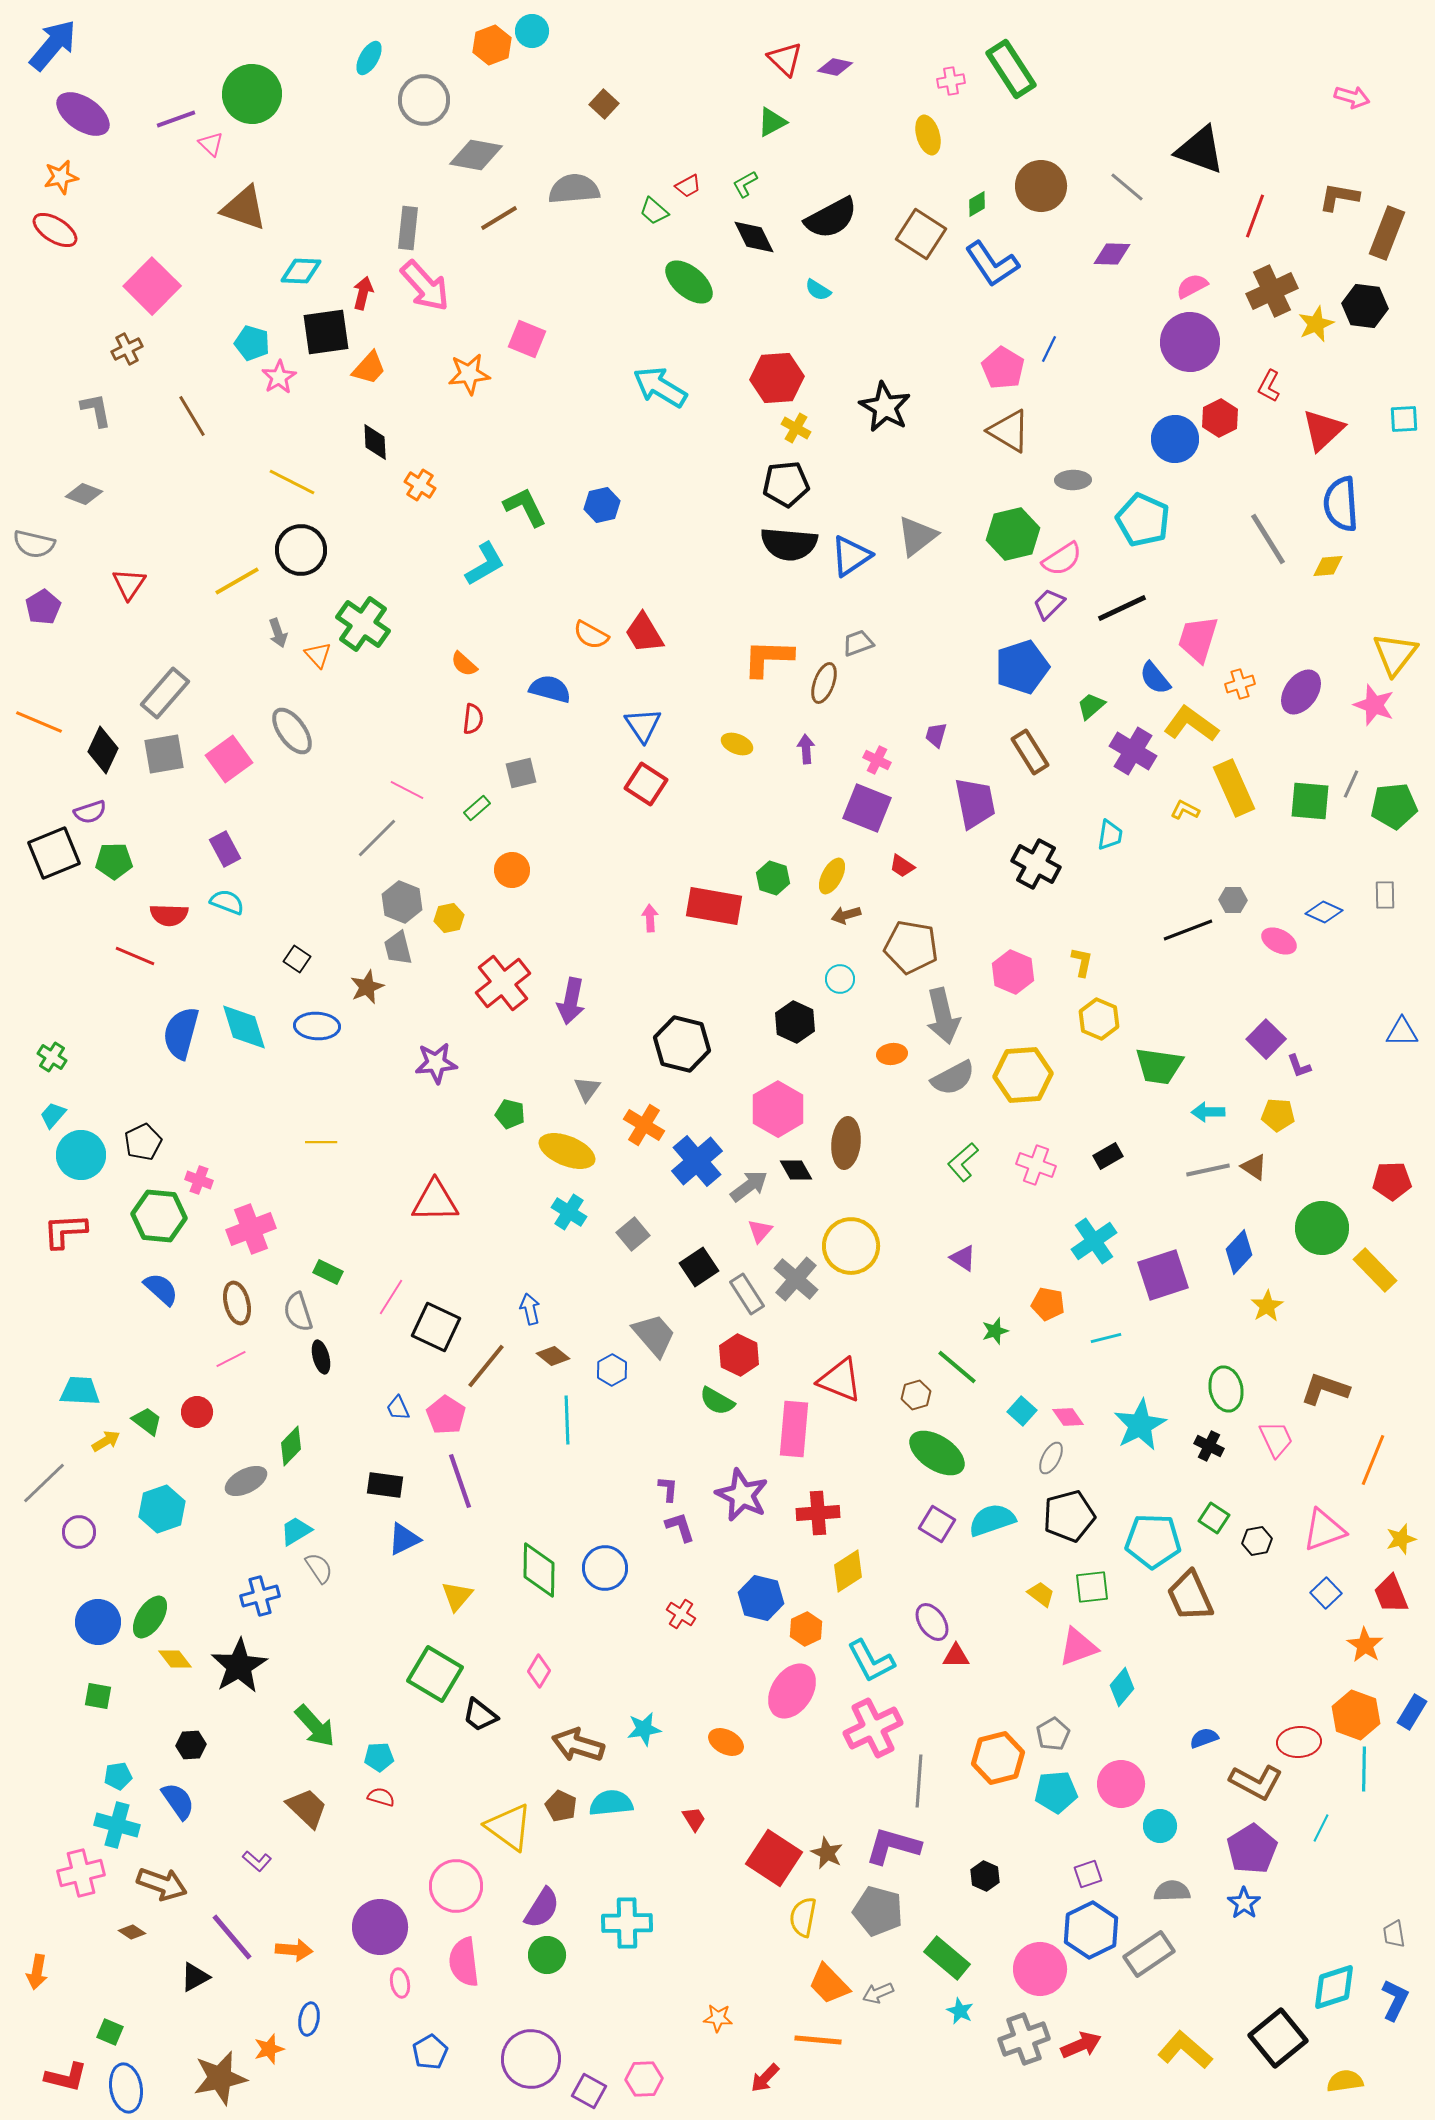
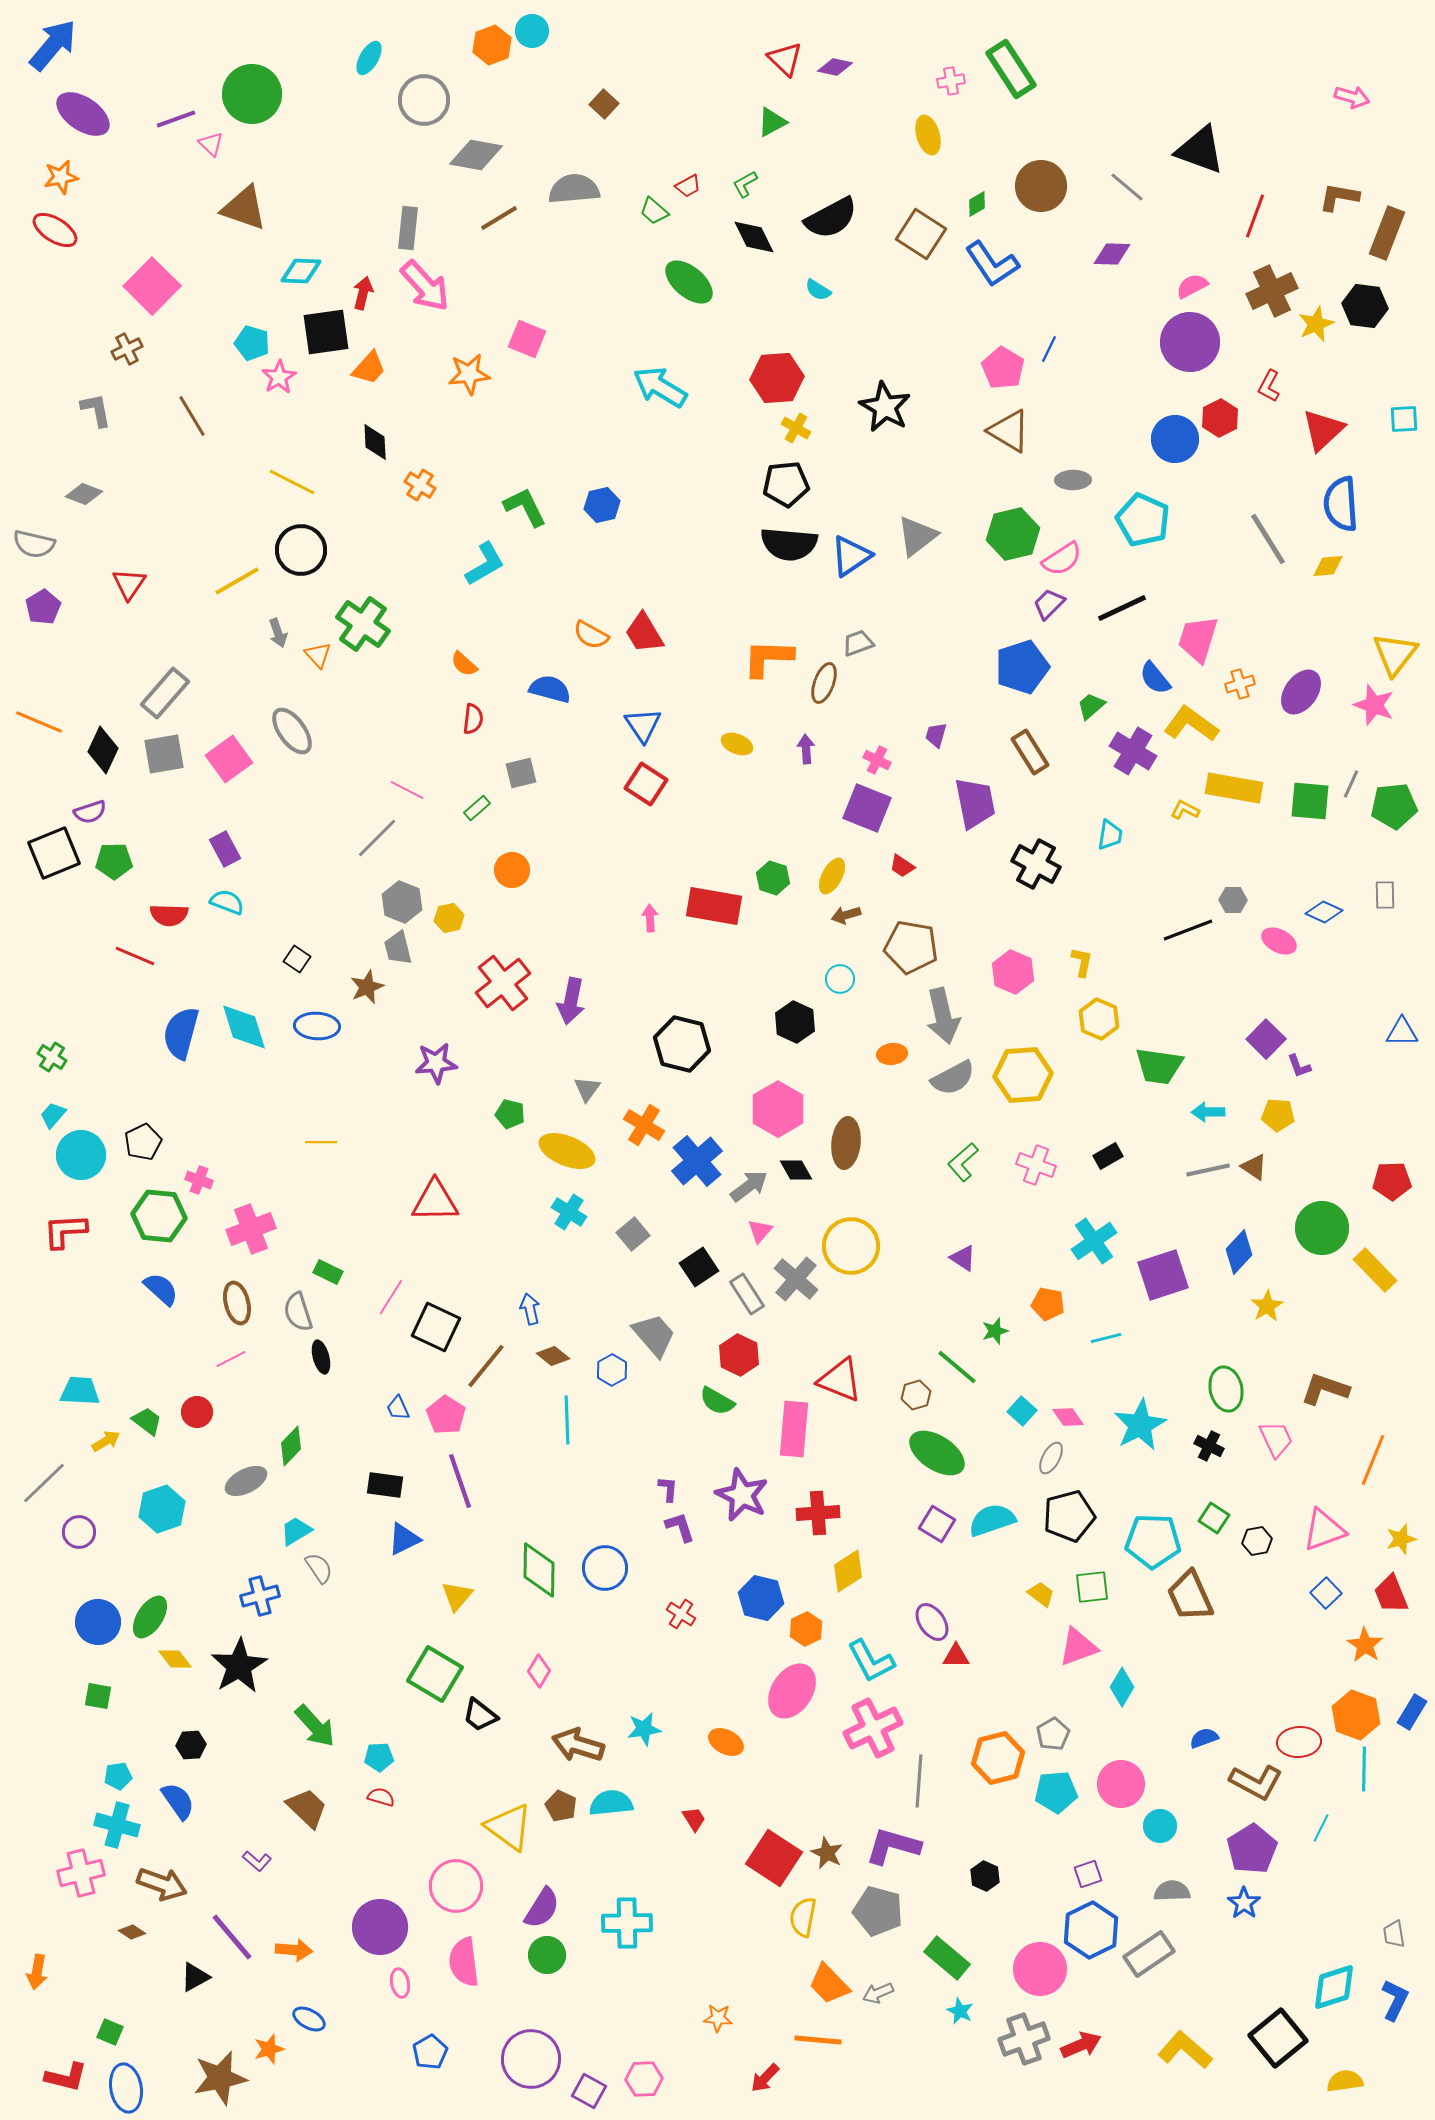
yellow rectangle at (1234, 788): rotated 56 degrees counterclockwise
cyan diamond at (1122, 1687): rotated 9 degrees counterclockwise
blue ellipse at (309, 2019): rotated 72 degrees counterclockwise
